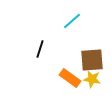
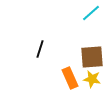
cyan line: moved 19 px right, 8 px up
brown square: moved 3 px up
orange rectangle: rotated 30 degrees clockwise
